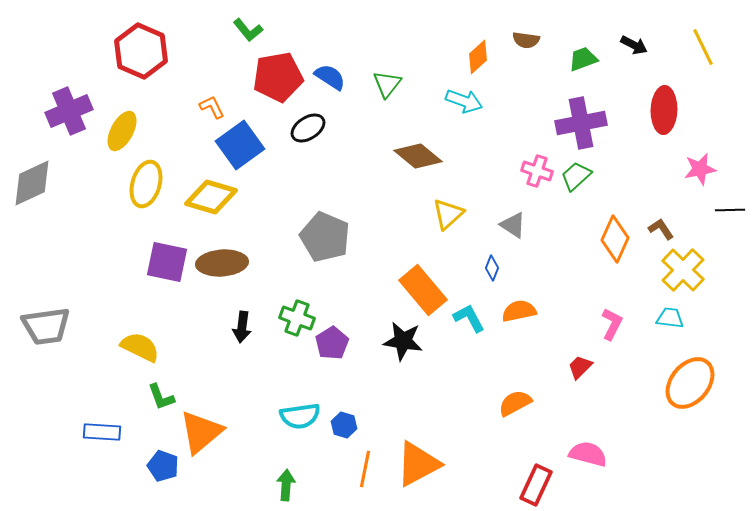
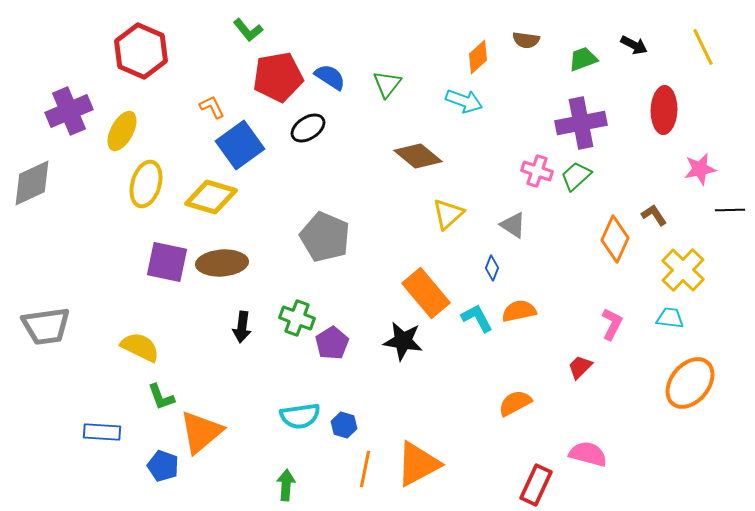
brown L-shape at (661, 229): moved 7 px left, 14 px up
orange rectangle at (423, 290): moved 3 px right, 3 px down
cyan L-shape at (469, 318): moved 8 px right
